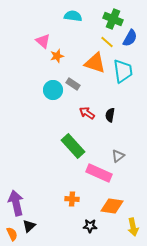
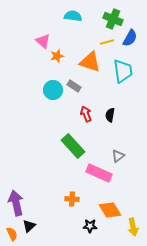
yellow line: rotated 56 degrees counterclockwise
orange triangle: moved 5 px left, 1 px up
gray rectangle: moved 1 px right, 2 px down
red arrow: moved 1 px left, 1 px down; rotated 35 degrees clockwise
orange diamond: moved 2 px left, 4 px down; rotated 50 degrees clockwise
